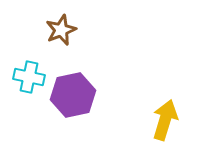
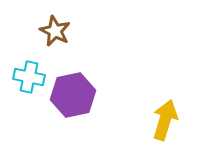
brown star: moved 6 px left, 1 px down; rotated 24 degrees counterclockwise
